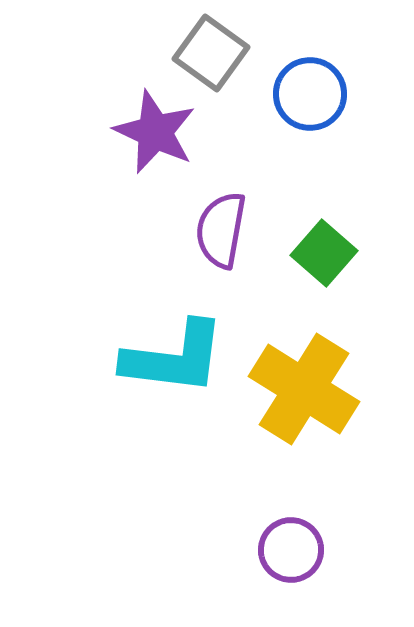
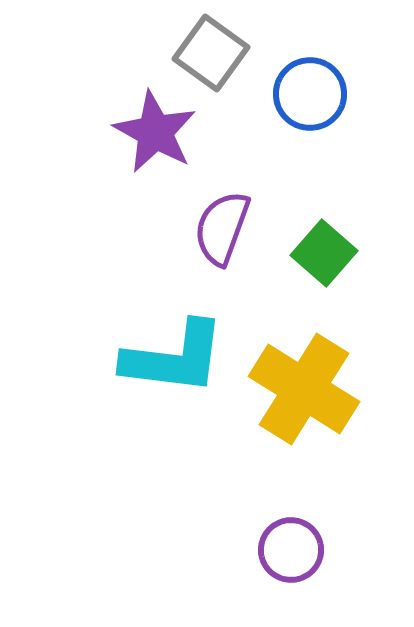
purple star: rotated 4 degrees clockwise
purple semicircle: moved 1 px right, 2 px up; rotated 10 degrees clockwise
